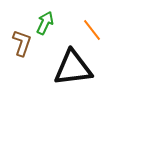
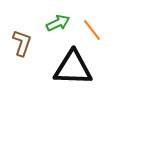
green arrow: moved 13 px right; rotated 40 degrees clockwise
black triangle: rotated 9 degrees clockwise
